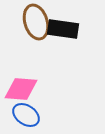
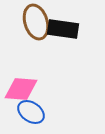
blue ellipse: moved 5 px right, 3 px up
